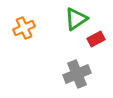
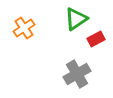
orange cross: rotated 10 degrees counterclockwise
gray cross: rotated 8 degrees counterclockwise
